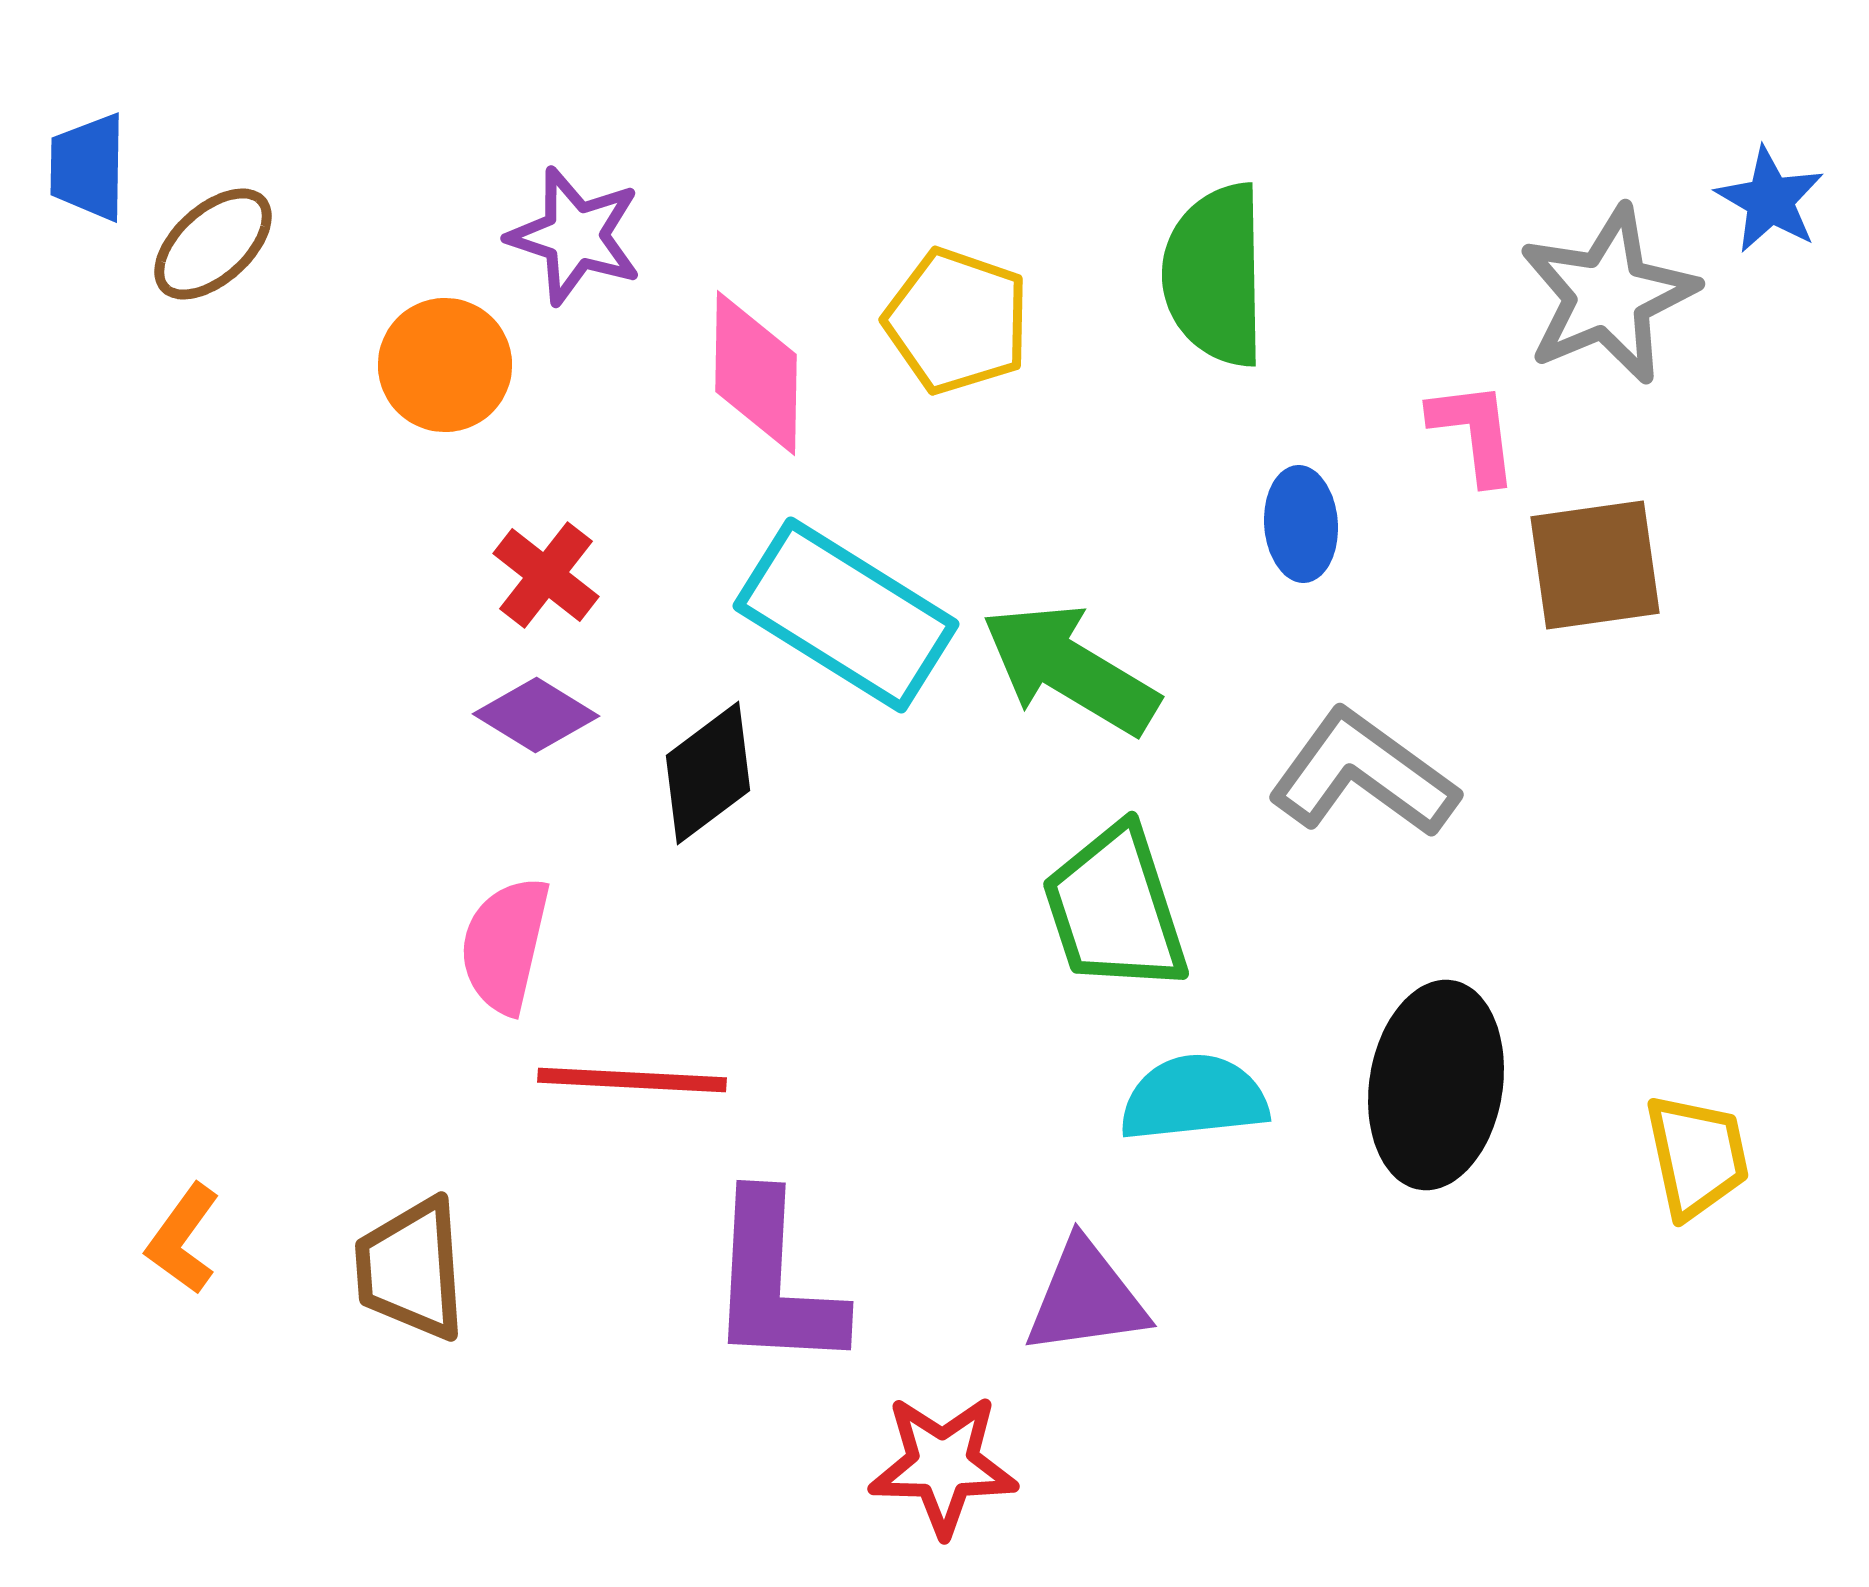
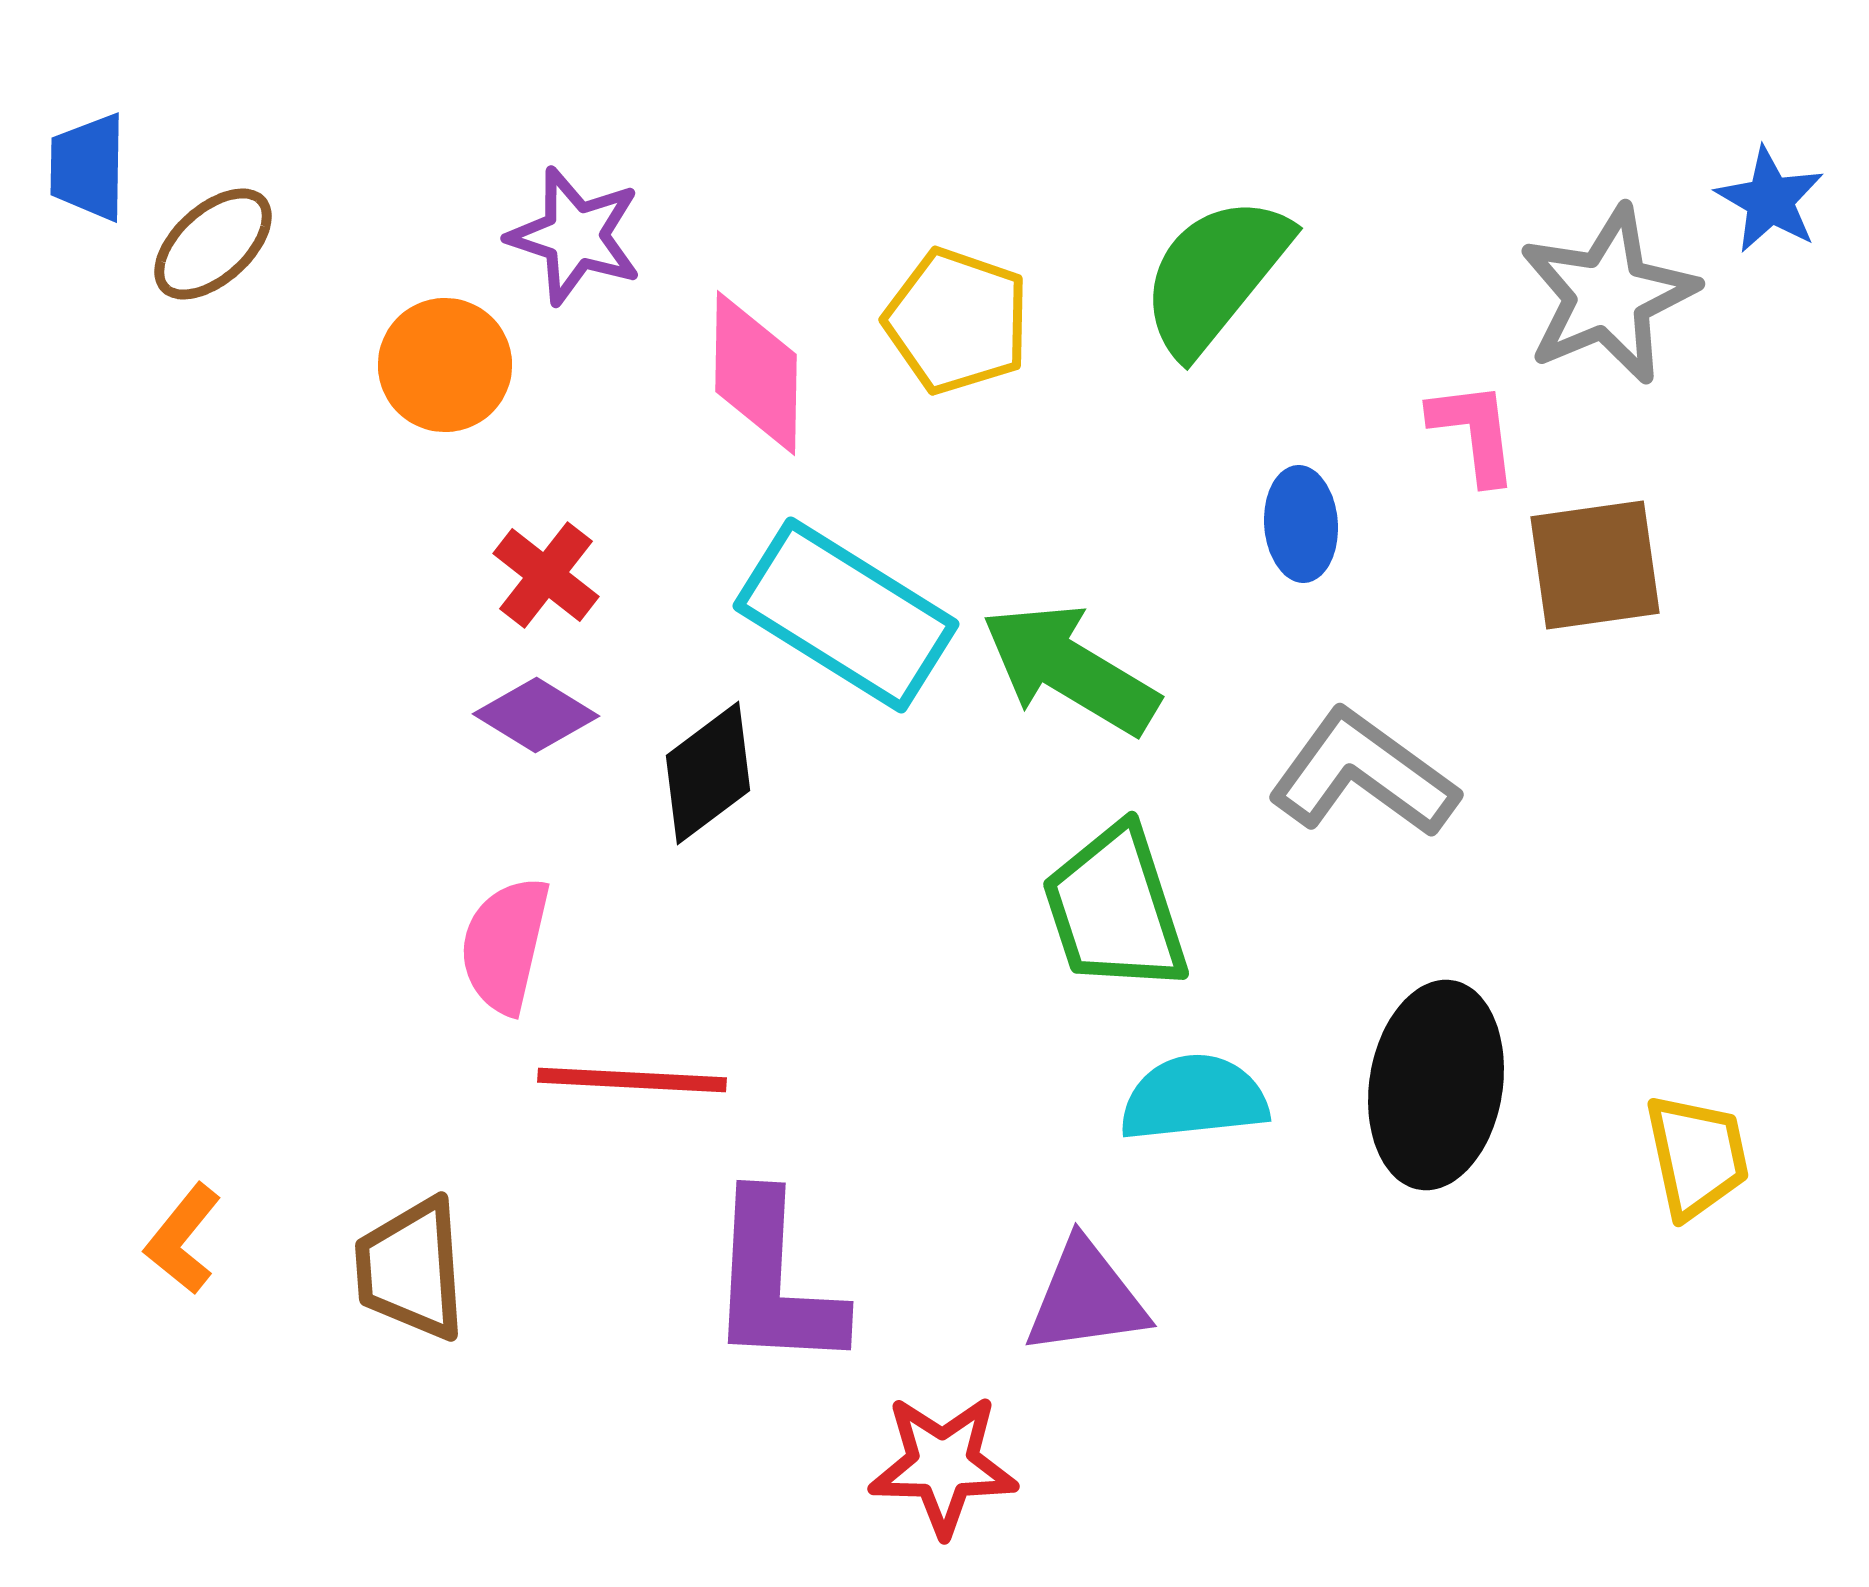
green semicircle: rotated 40 degrees clockwise
orange L-shape: rotated 3 degrees clockwise
